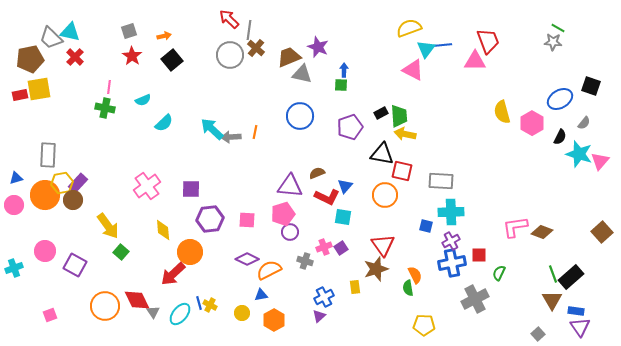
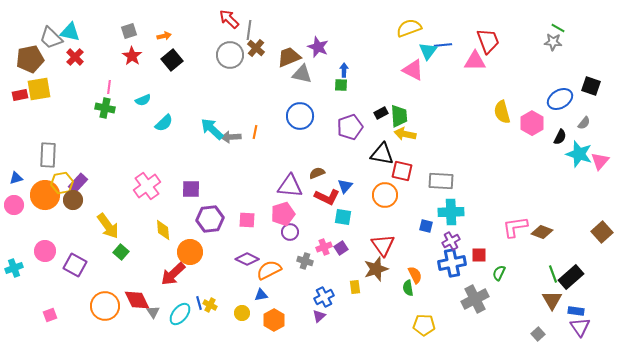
cyan triangle at (426, 49): moved 2 px right, 2 px down
